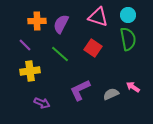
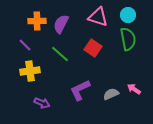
pink arrow: moved 1 px right, 2 px down
